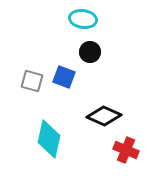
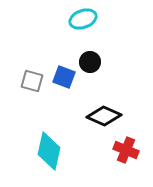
cyan ellipse: rotated 28 degrees counterclockwise
black circle: moved 10 px down
cyan diamond: moved 12 px down
